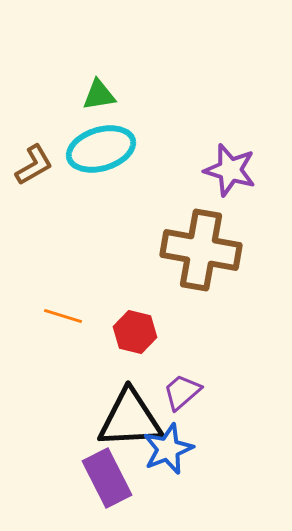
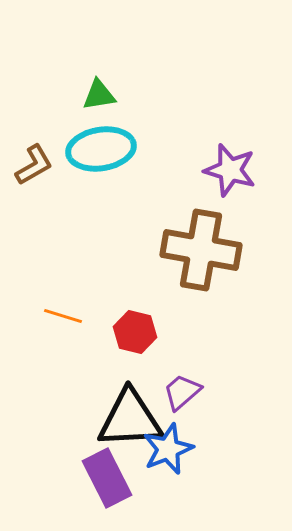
cyan ellipse: rotated 8 degrees clockwise
